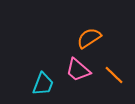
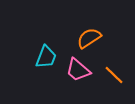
cyan trapezoid: moved 3 px right, 27 px up
